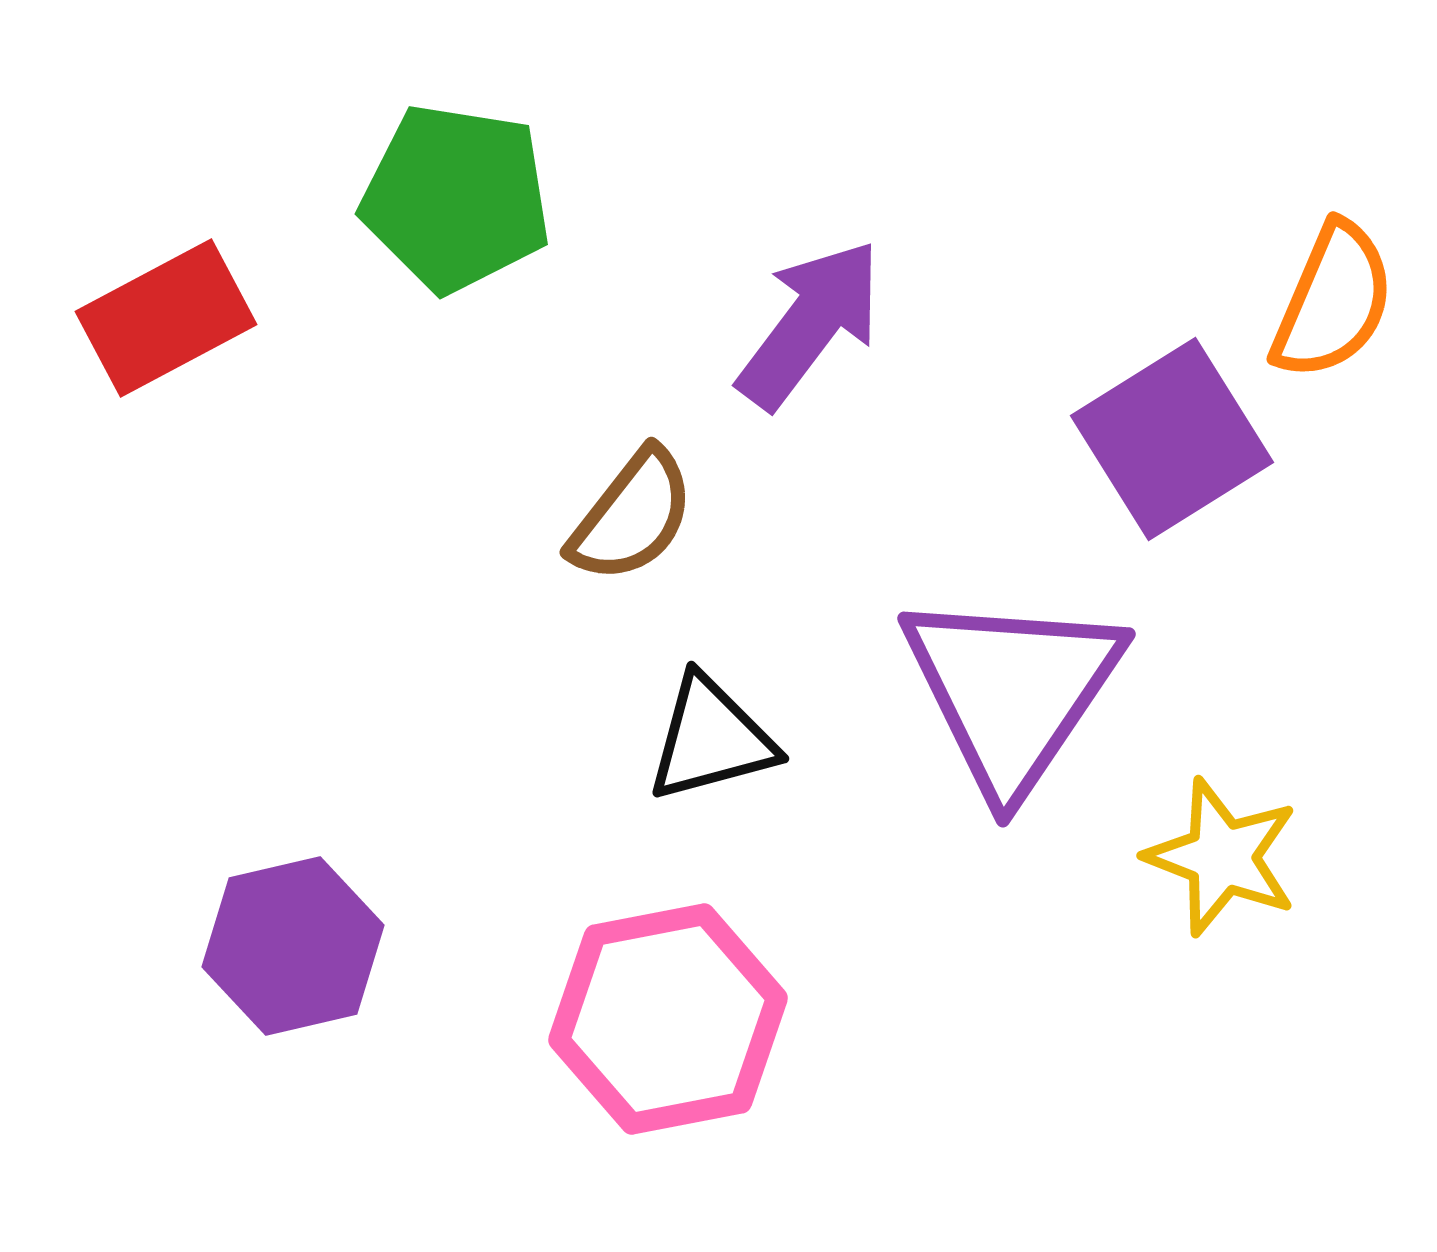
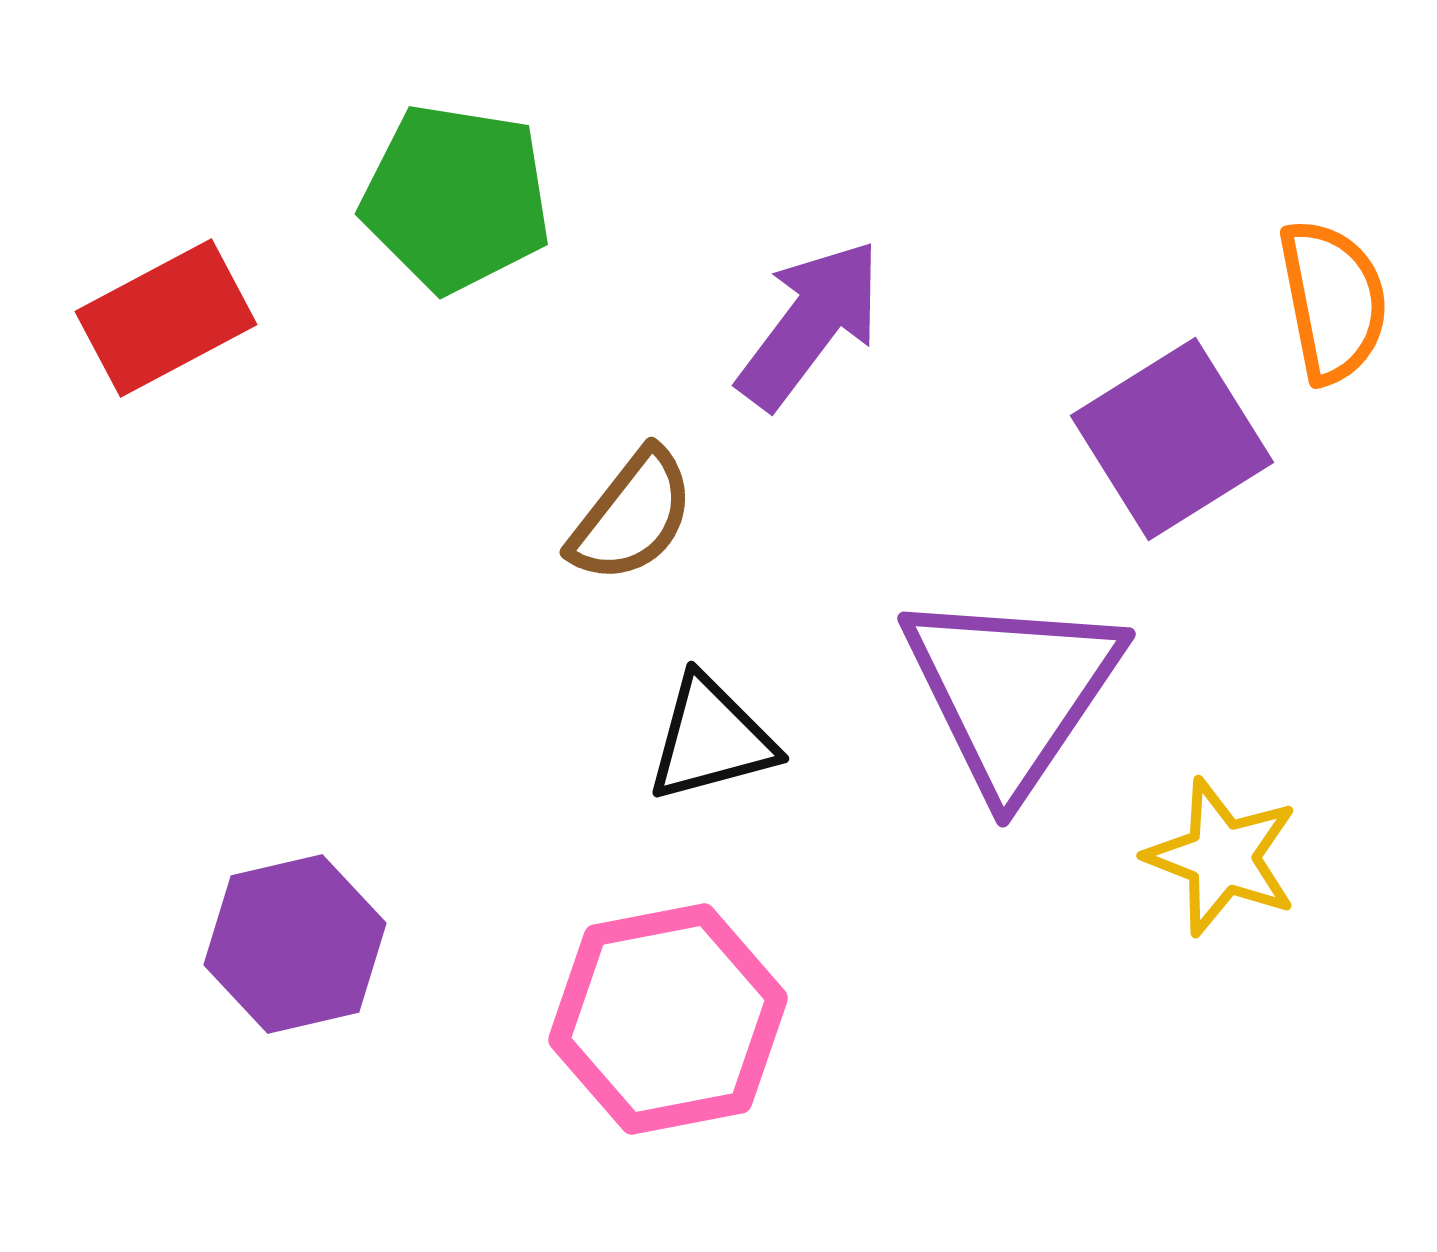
orange semicircle: rotated 34 degrees counterclockwise
purple hexagon: moved 2 px right, 2 px up
